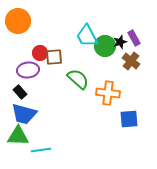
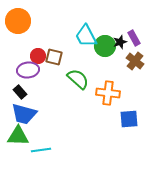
cyan trapezoid: moved 1 px left
red circle: moved 2 px left, 3 px down
brown square: rotated 18 degrees clockwise
brown cross: moved 4 px right
